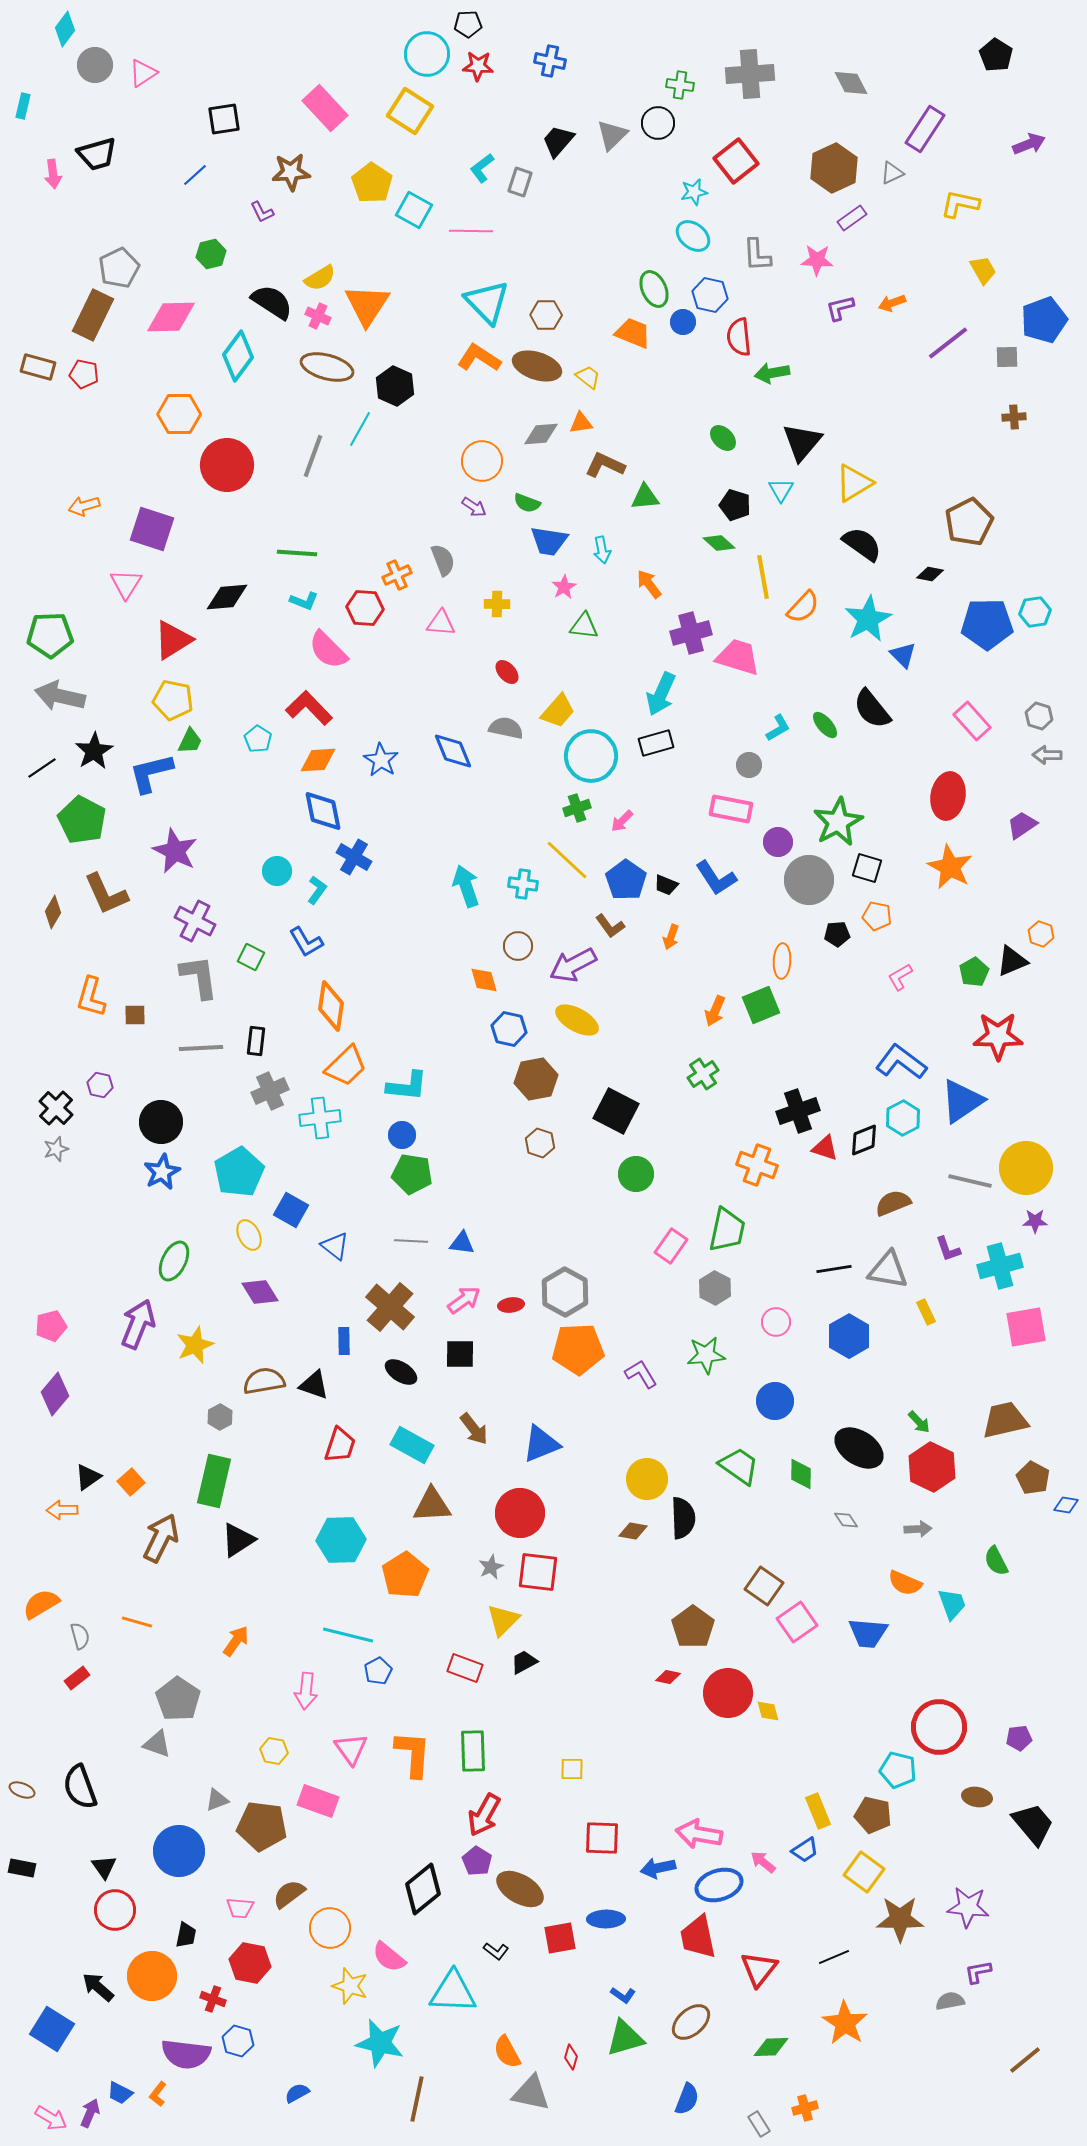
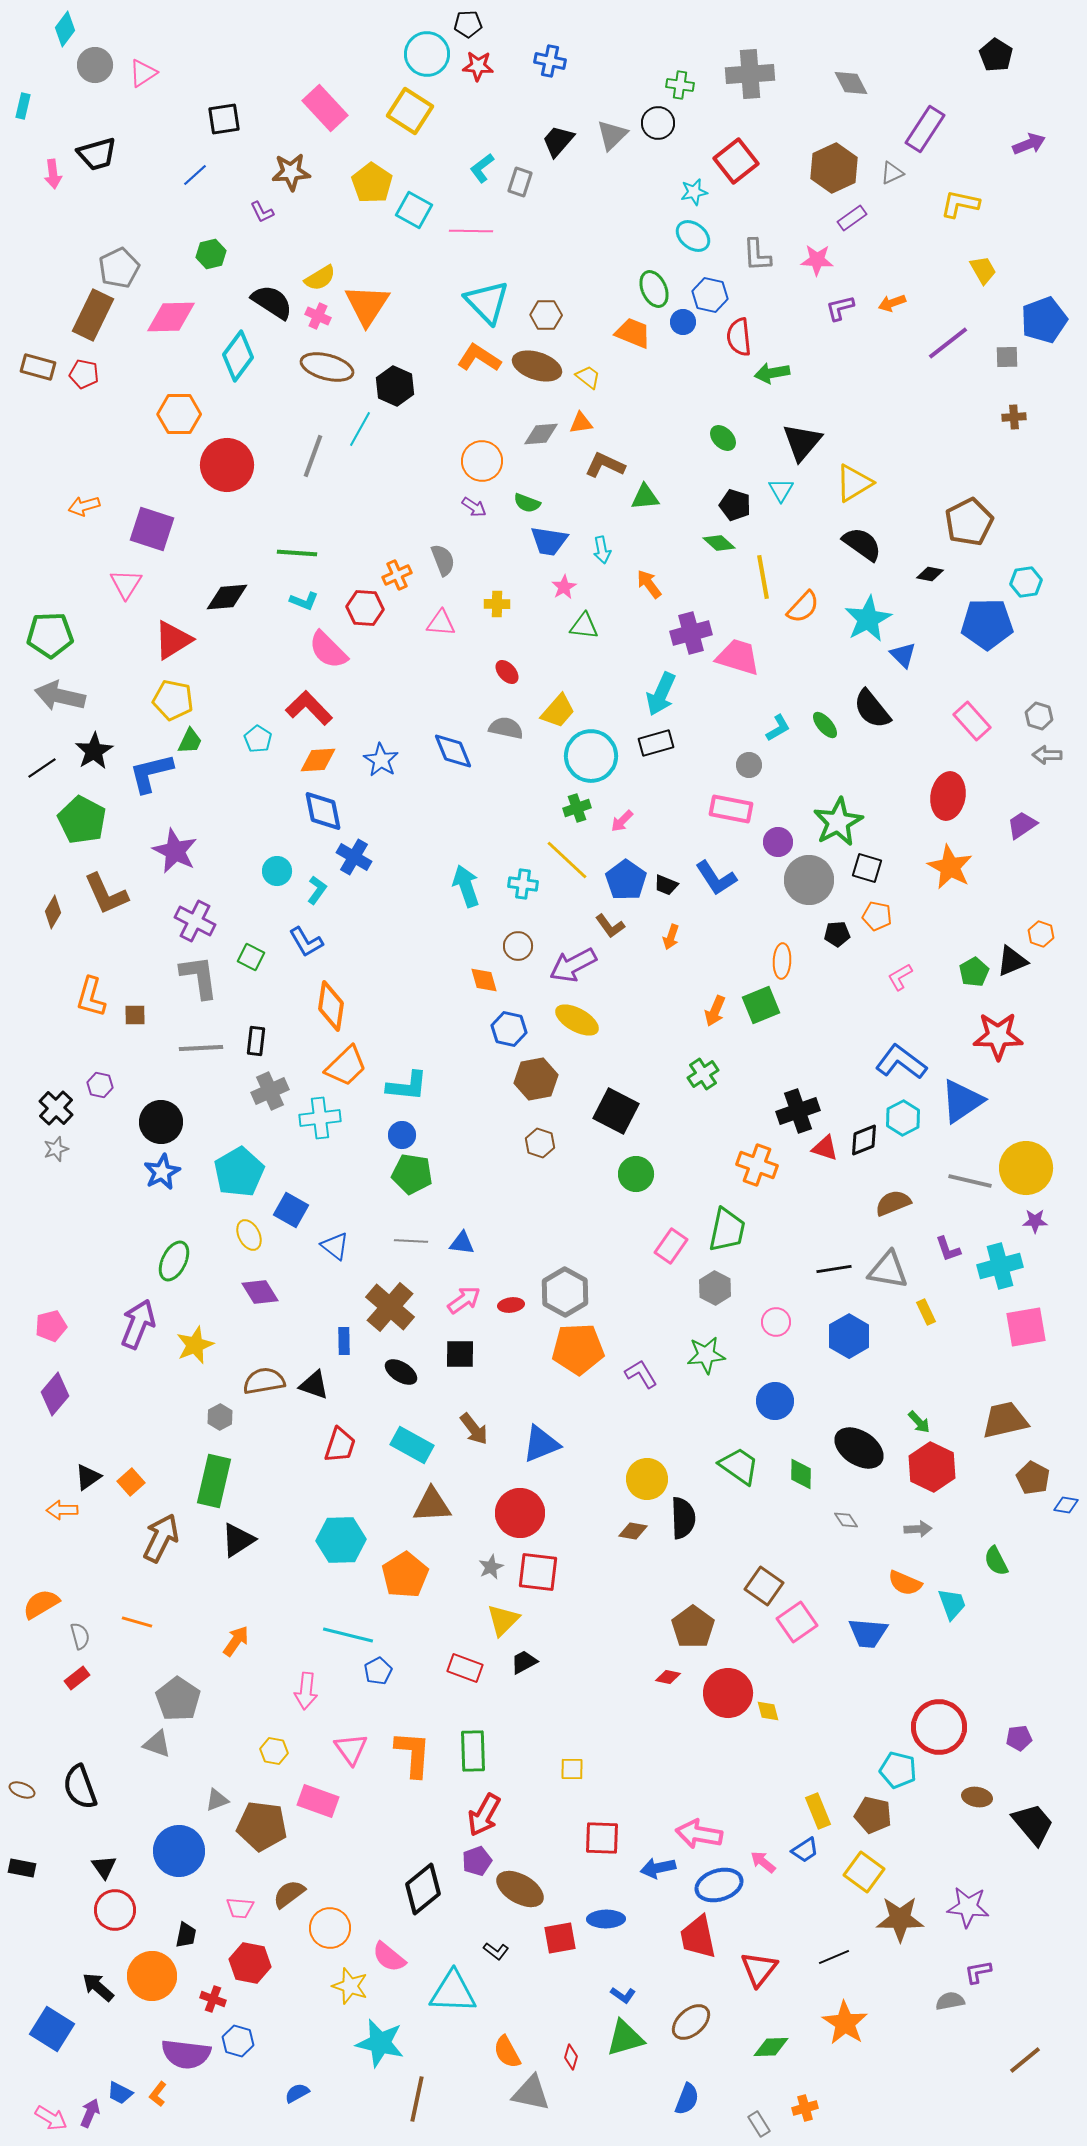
cyan hexagon at (1035, 612): moved 9 px left, 30 px up
purple pentagon at (477, 1861): rotated 20 degrees clockwise
